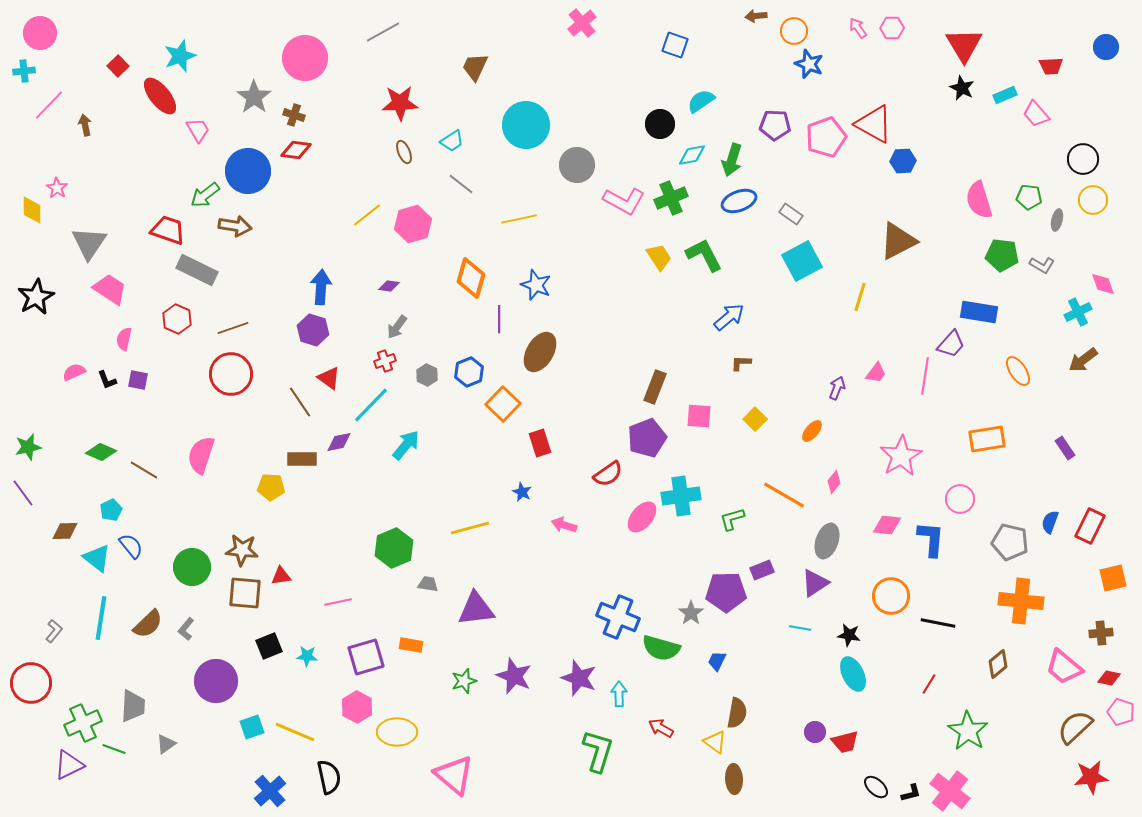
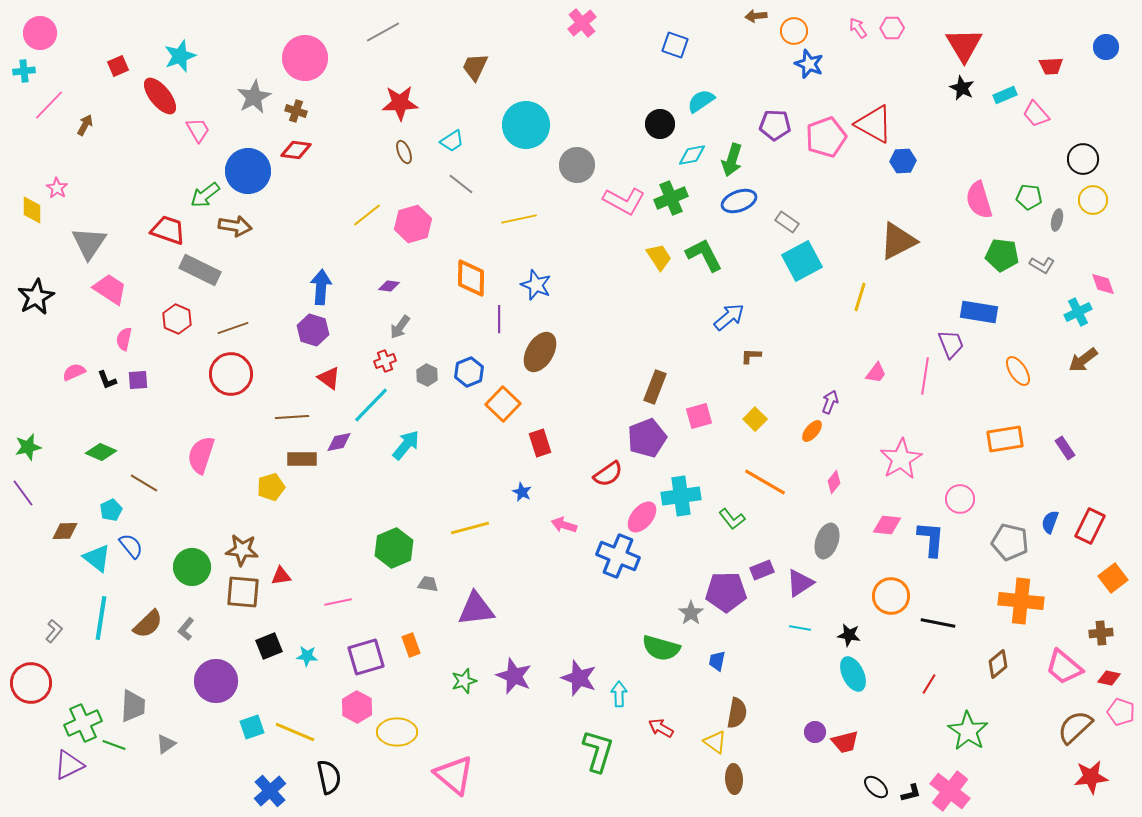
red square at (118, 66): rotated 20 degrees clockwise
gray star at (254, 97): rotated 8 degrees clockwise
brown cross at (294, 115): moved 2 px right, 4 px up
brown arrow at (85, 125): rotated 40 degrees clockwise
gray rectangle at (791, 214): moved 4 px left, 8 px down
gray rectangle at (197, 270): moved 3 px right
orange diamond at (471, 278): rotated 15 degrees counterclockwise
gray arrow at (397, 327): moved 3 px right
purple trapezoid at (951, 344): rotated 64 degrees counterclockwise
brown L-shape at (741, 363): moved 10 px right, 7 px up
purple square at (138, 380): rotated 15 degrees counterclockwise
purple arrow at (837, 388): moved 7 px left, 14 px down
brown line at (300, 402): moved 8 px left, 15 px down; rotated 60 degrees counterclockwise
pink square at (699, 416): rotated 20 degrees counterclockwise
orange rectangle at (987, 439): moved 18 px right
pink star at (901, 456): moved 3 px down
brown line at (144, 470): moved 13 px down
yellow pentagon at (271, 487): rotated 20 degrees counterclockwise
orange line at (784, 495): moved 19 px left, 13 px up
green L-shape at (732, 519): rotated 112 degrees counterclockwise
orange square at (1113, 578): rotated 24 degrees counterclockwise
purple triangle at (815, 583): moved 15 px left
brown square at (245, 593): moved 2 px left, 1 px up
blue cross at (618, 617): moved 61 px up
orange rectangle at (411, 645): rotated 60 degrees clockwise
blue trapezoid at (717, 661): rotated 15 degrees counterclockwise
green line at (114, 749): moved 4 px up
